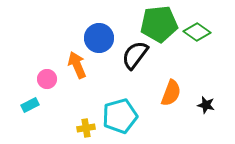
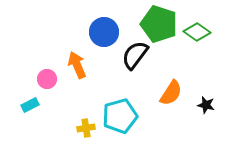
green pentagon: rotated 24 degrees clockwise
blue circle: moved 5 px right, 6 px up
orange semicircle: rotated 12 degrees clockwise
